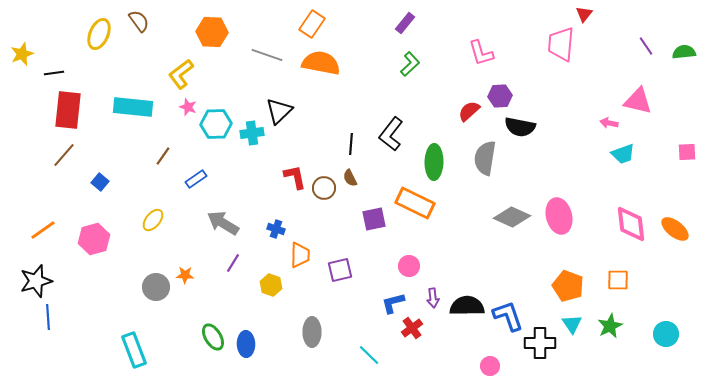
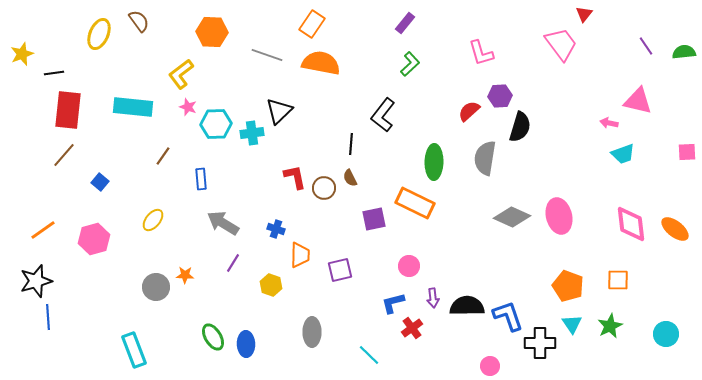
pink trapezoid at (561, 44): rotated 138 degrees clockwise
black semicircle at (520, 127): rotated 84 degrees counterclockwise
black L-shape at (391, 134): moved 8 px left, 19 px up
blue rectangle at (196, 179): moved 5 px right; rotated 60 degrees counterclockwise
